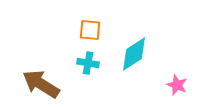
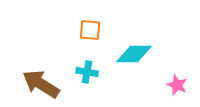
cyan diamond: rotated 33 degrees clockwise
cyan cross: moved 1 px left, 9 px down
